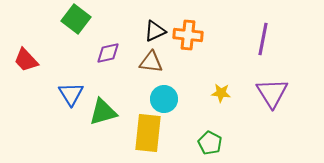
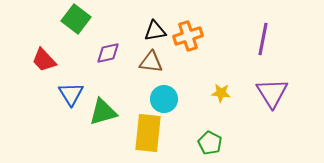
black triangle: rotated 15 degrees clockwise
orange cross: moved 1 px down; rotated 24 degrees counterclockwise
red trapezoid: moved 18 px right
